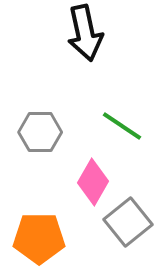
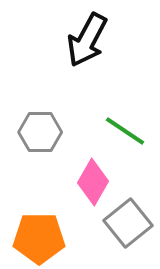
black arrow: moved 2 px right, 7 px down; rotated 40 degrees clockwise
green line: moved 3 px right, 5 px down
gray square: moved 1 px down
